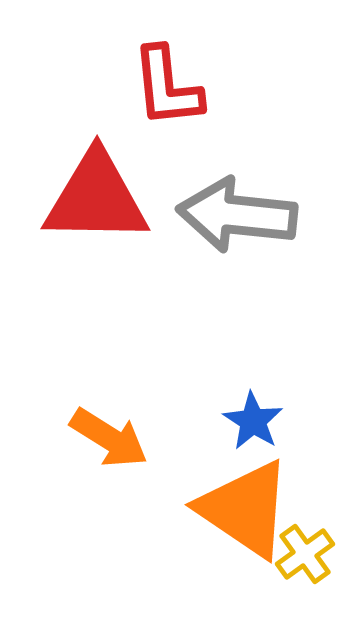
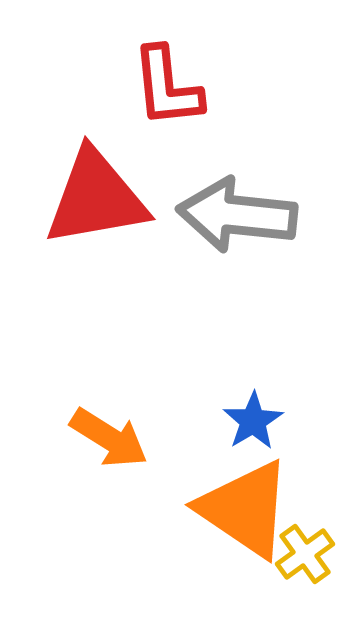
red triangle: rotated 11 degrees counterclockwise
blue star: rotated 8 degrees clockwise
